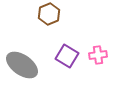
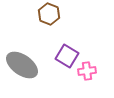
brown hexagon: rotated 15 degrees counterclockwise
pink cross: moved 11 px left, 16 px down
